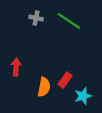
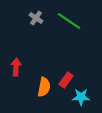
gray cross: rotated 24 degrees clockwise
red rectangle: moved 1 px right
cyan star: moved 2 px left, 1 px down; rotated 18 degrees clockwise
